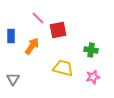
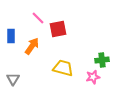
red square: moved 1 px up
green cross: moved 11 px right, 10 px down; rotated 16 degrees counterclockwise
